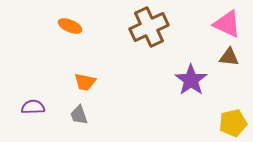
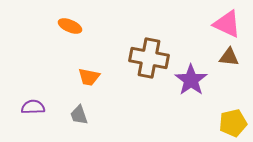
brown cross: moved 31 px down; rotated 36 degrees clockwise
orange trapezoid: moved 4 px right, 5 px up
